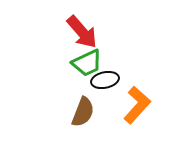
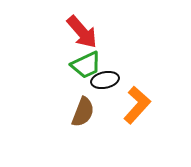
green trapezoid: moved 1 px left, 2 px down
